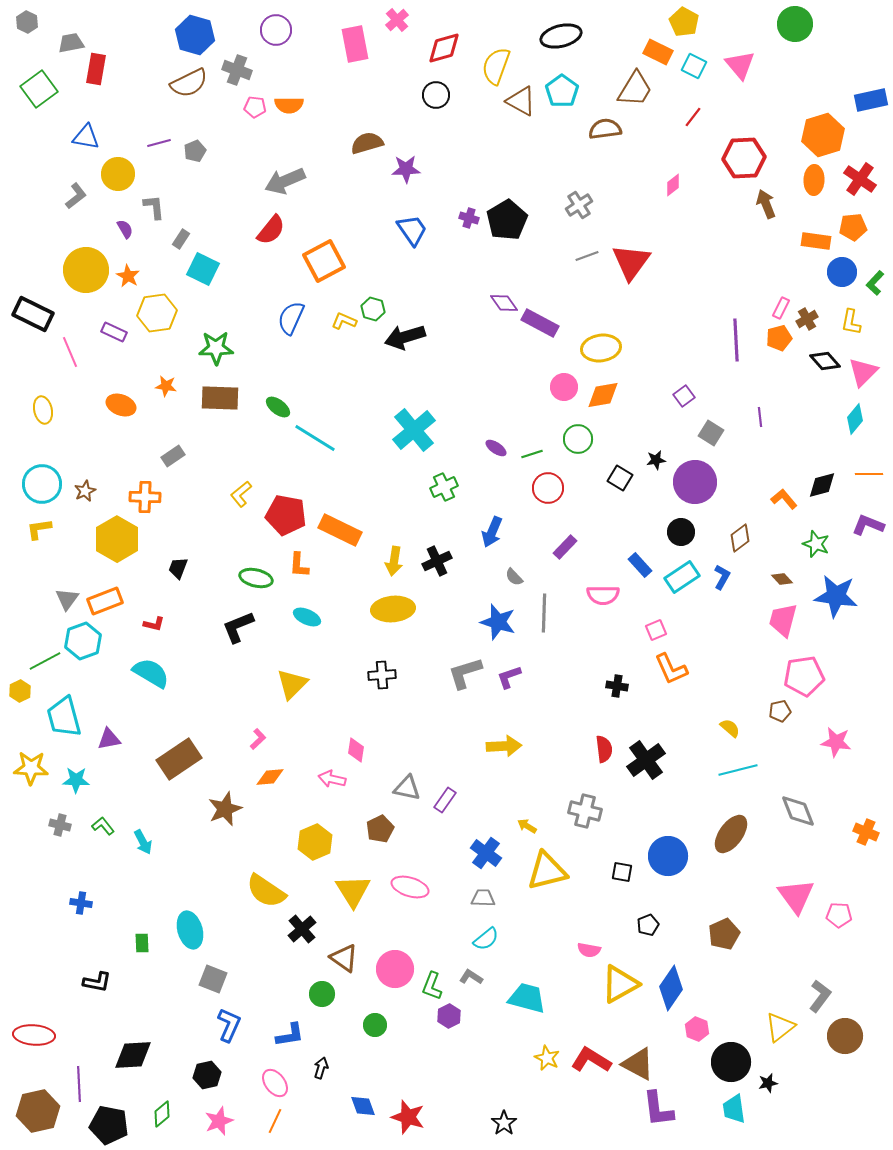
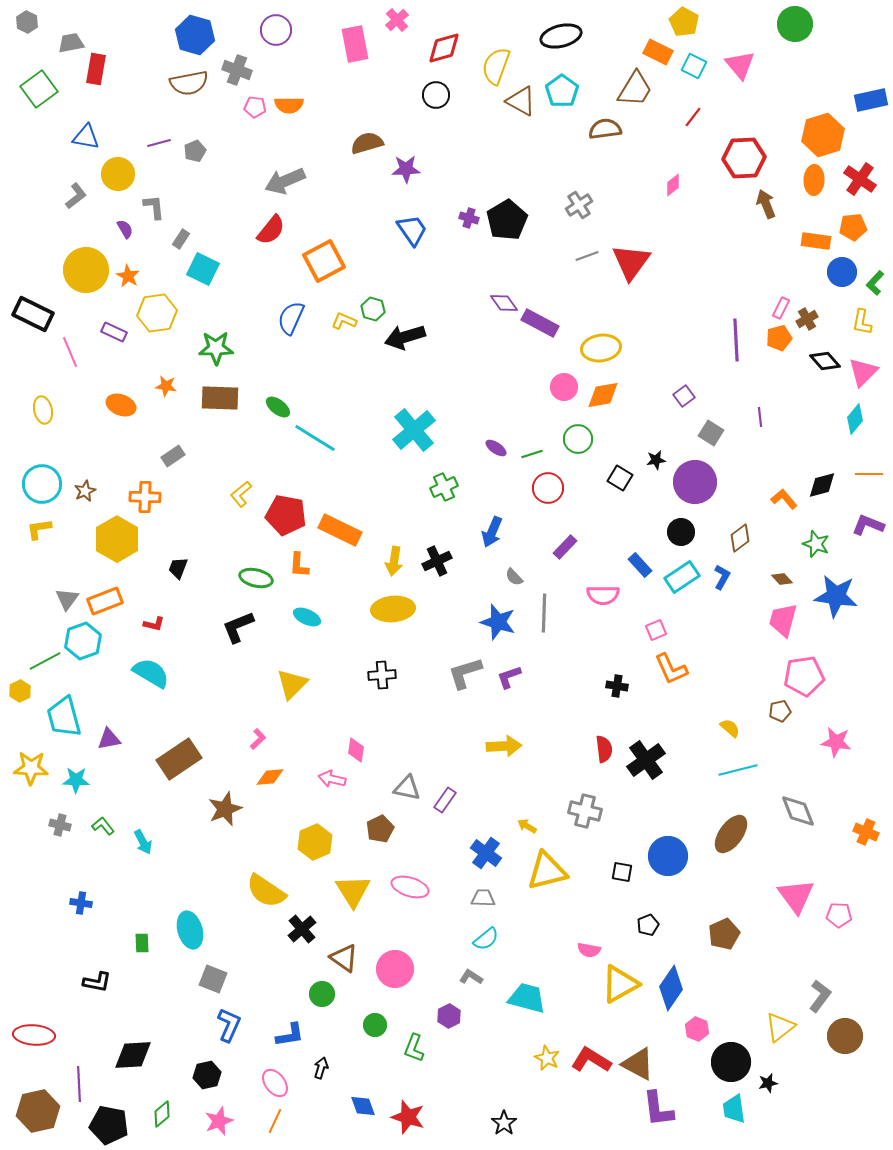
brown semicircle at (189, 83): rotated 15 degrees clockwise
yellow L-shape at (851, 322): moved 11 px right
green L-shape at (432, 986): moved 18 px left, 62 px down
